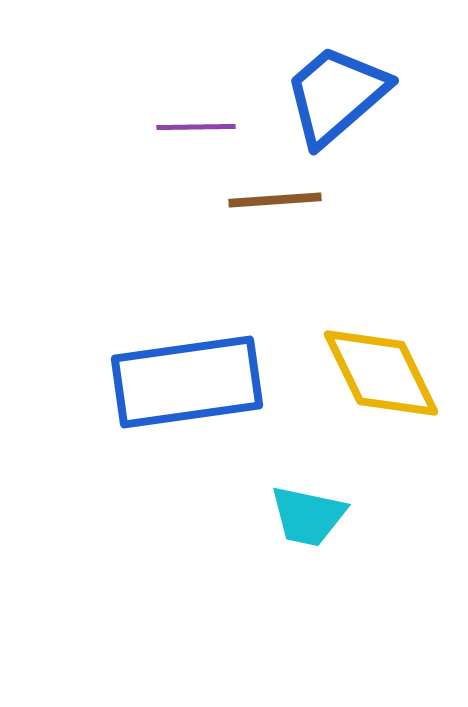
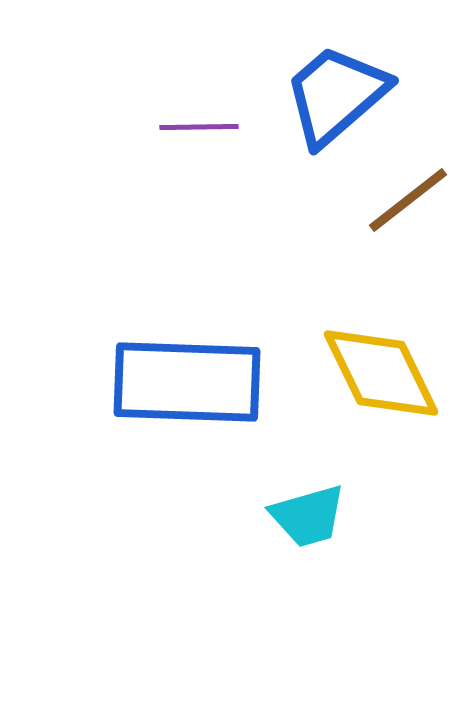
purple line: moved 3 px right
brown line: moved 133 px right; rotated 34 degrees counterclockwise
blue rectangle: rotated 10 degrees clockwise
cyan trapezoid: rotated 28 degrees counterclockwise
